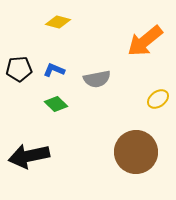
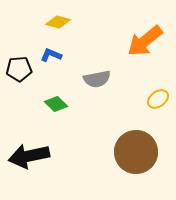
blue L-shape: moved 3 px left, 15 px up
